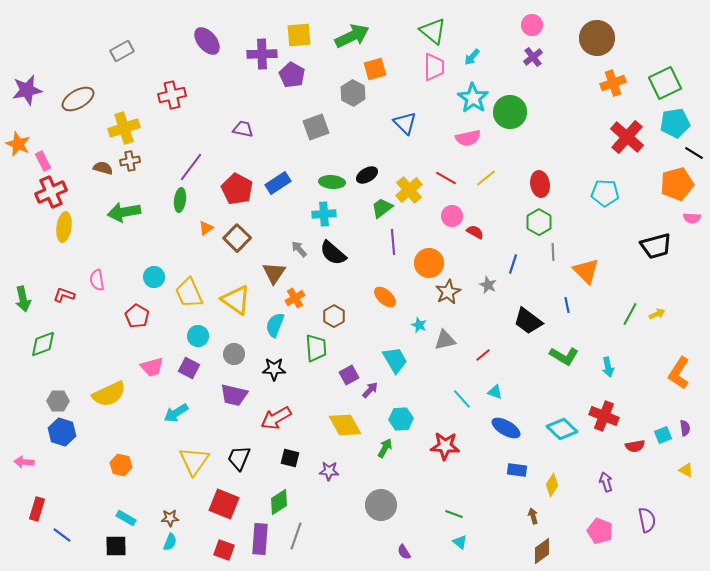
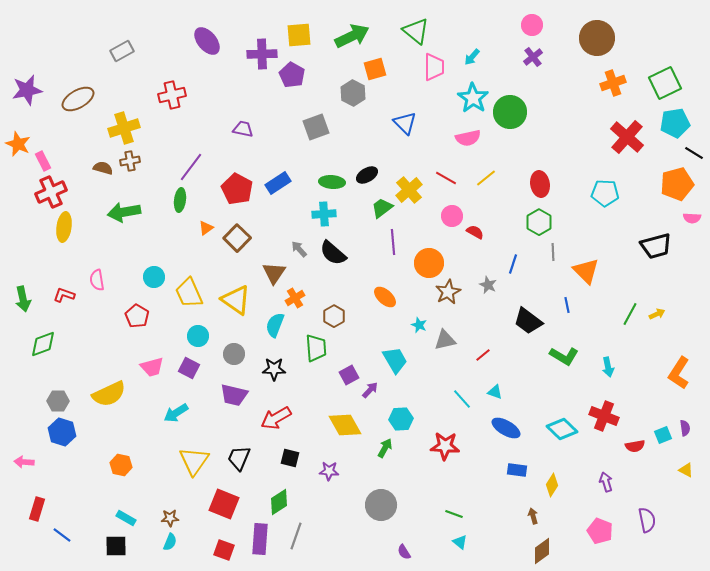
green triangle at (433, 31): moved 17 px left
